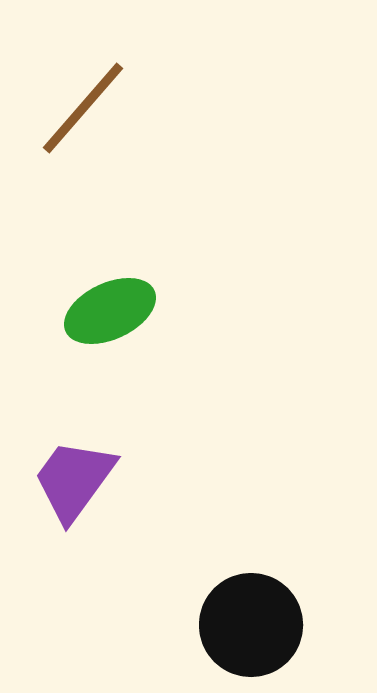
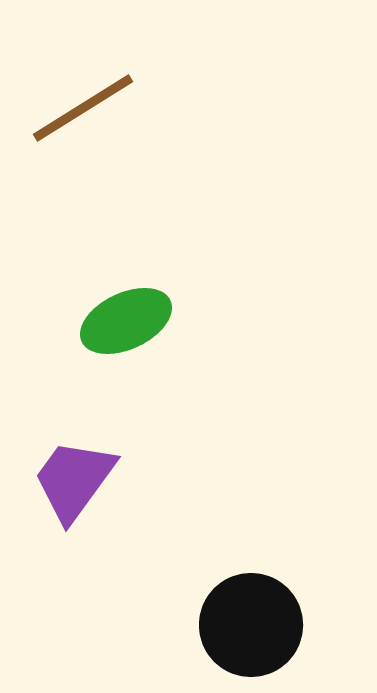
brown line: rotated 17 degrees clockwise
green ellipse: moved 16 px right, 10 px down
